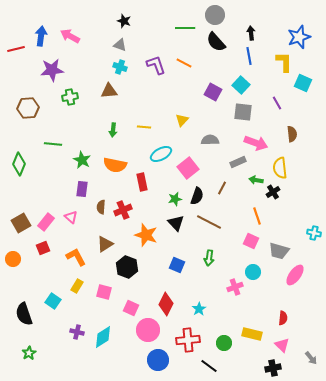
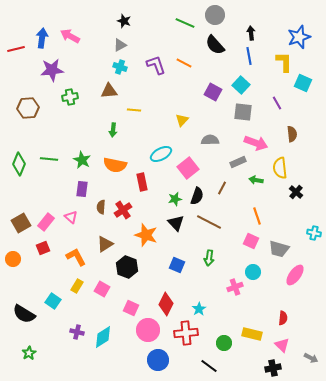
green line at (185, 28): moved 5 px up; rotated 24 degrees clockwise
blue arrow at (41, 36): moved 1 px right, 2 px down
black semicircle at (216, 42): moved 1 px left, 3 px down
gray triangle at (120, 45): rotated 48 degrees counterclockwise
yellow line at (144, 127): moved 10 px left, 17 px up
green line at (53, 144): moved 4 px left, 15 px down
black cross at (273, 192): moved 23 px right; rotated 16 degrees counterclockwise
red cross at (123, 210): rotated 12 degrees counterclockwise
gray trapezoid at (279, 251): moved 2 px up
pink square at (104, 292): moved 2 px left, 3 px up; rotated 14 degrees clockwise
black semicircle at (24, 314): rotated 40 degrees counterclockwise
red cross at (188, 340): moved 2 px left, 7 px up
gray arrow at (311, 358): rotated 24 degrees counterclockwise
